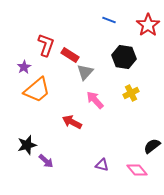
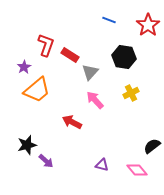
gray triangle: moved 5 px right
